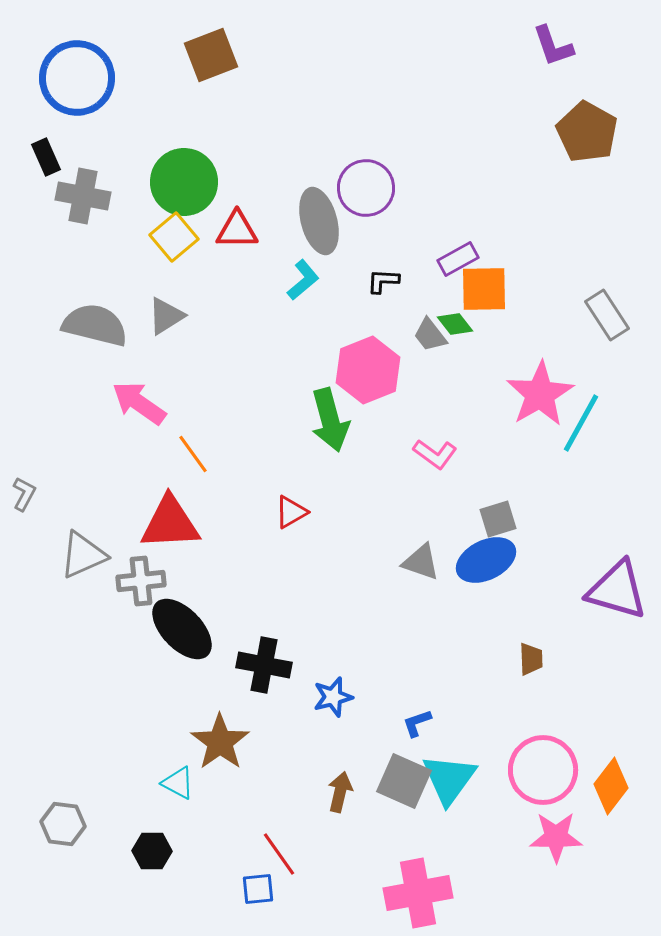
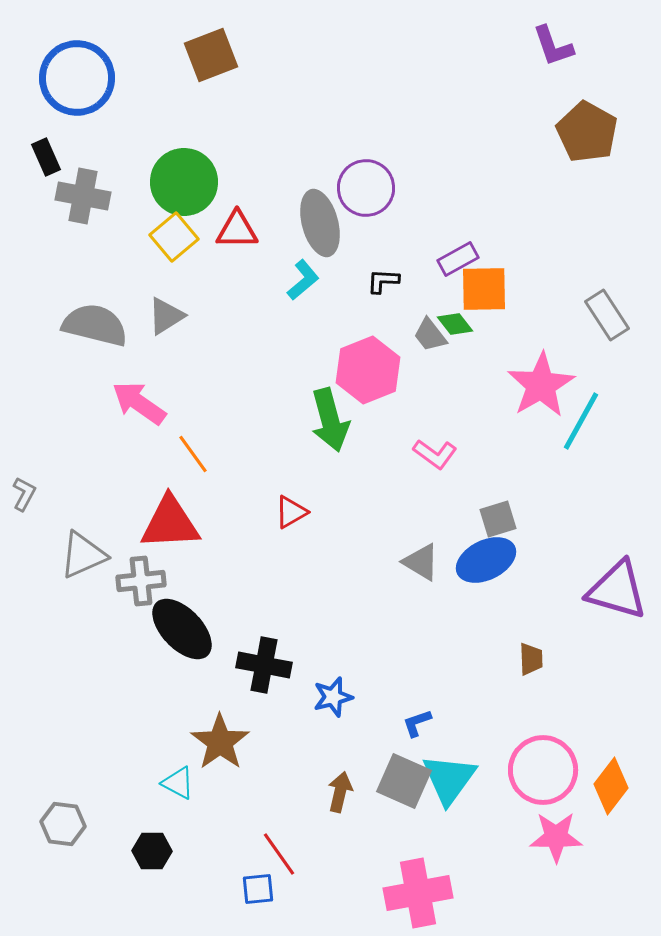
gray ellipse at (319, 221): moved 1 px right, 2 px down
pink star at (540, 394): moved 1 px right, 9 px up
cyan line at (581, 423): moved 2 px up
gray triangle at (421, 562): rotated 12 degrees clockwise
